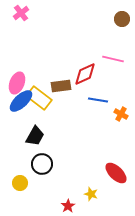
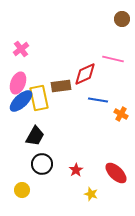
pink cross: moved 36 px down
pink ellipse: moved 1 px right
yellow rectangle: rotated 40 degrees clockwise
yellow circle: moved 2 px right, 7 px down
red star: moved 8 px right, 36 px up
